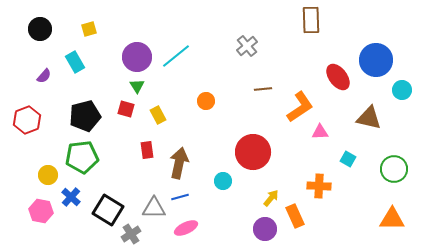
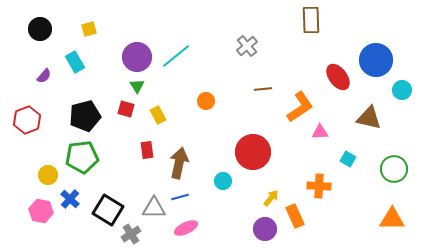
blue cross at (71, 197): moved 1 px left, 2 px down
